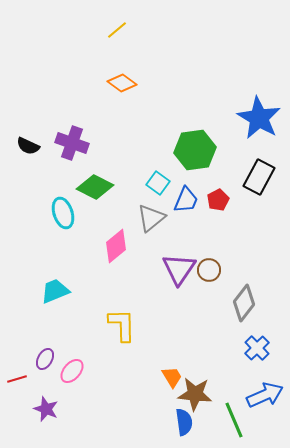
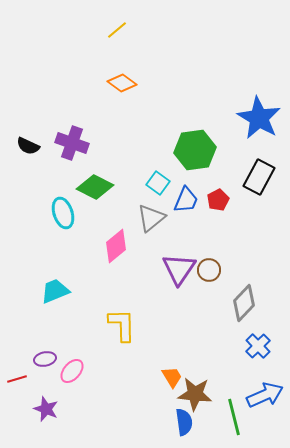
gray diamond: rotated 6 degrees clockwise
blue cross: moved 1 px right, 2 px up
purple ellipse: rotated 50 degrees clockwise
green line: moved 3 px up; rotated 9 degrees clockwise
